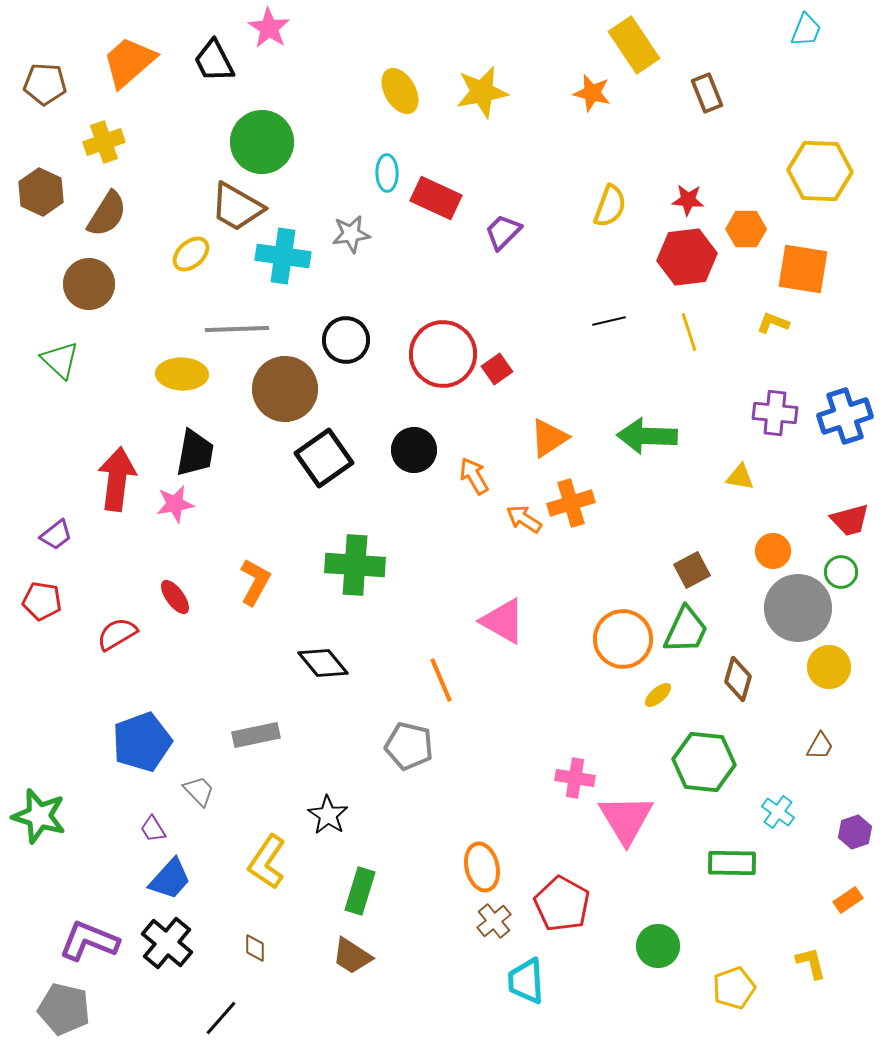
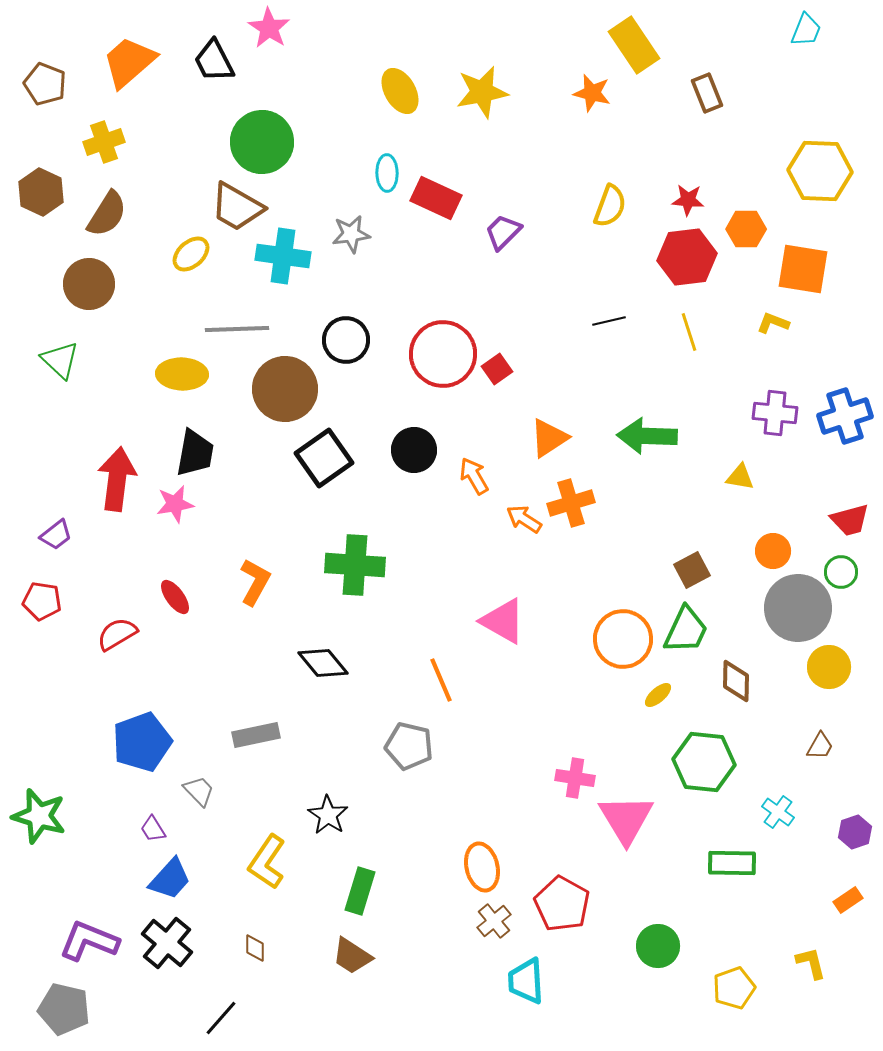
brown pentagon at (45, 84): rotated 18 degrees clockwise
brown diamond at (738, 679): moved 2 px left, 2 px down; rotated 15 degrees counterclockwise
